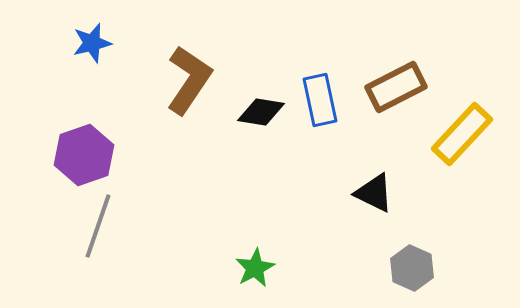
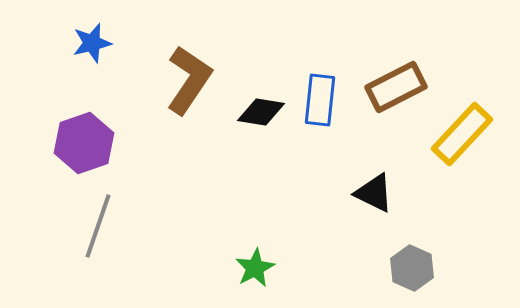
blue rectangle: rotated 18 degrees clockwise
purple hexagon: moved 12 px up
